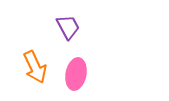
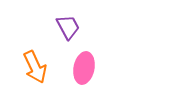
pink ellipse: moved 8 px right, 6 px up
